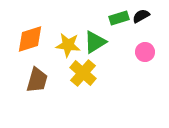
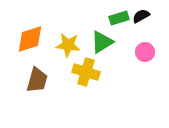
green triangle: moved 7 px right
yellow cross: moved 3 px right, 1 px up; rotated 24 degrees counterclockwise
